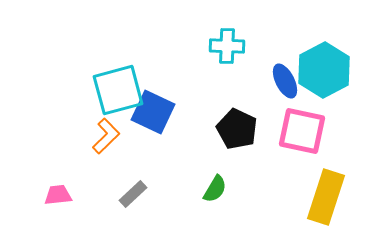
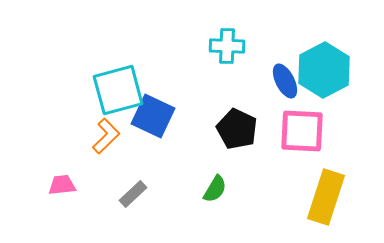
blue square: moved 4 px down
pink square: rotated 9 degrees counterclockwise
pink trapezoid: moved 4 px right, 10 px up
